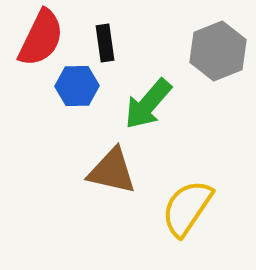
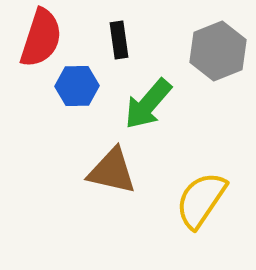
red semicircle: rotated 8 degrees counterclockwise
black rectangle: moved 14 px right, 3 px up
yellow semicircle: moved 14 px right, 8 px up
